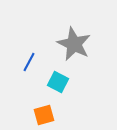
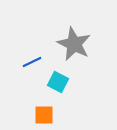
blue line: moved 3 px right; rotated 36 degrees clockwise
orange square: rotated 15 degrees clockwise
